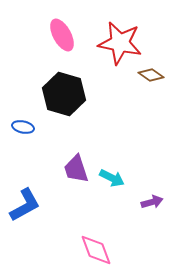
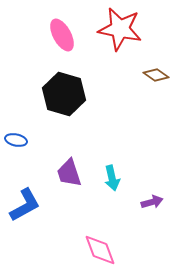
red star: moved 14 px up
brown diamond: moved 5 px right
blue ellipse: moved 7 px left, 13 px down
purple trapezoid: moved 7 px left, 4 px down
cyan arrow: rotated 50 degrees clockwise
pink diamond: moved 4 px right
